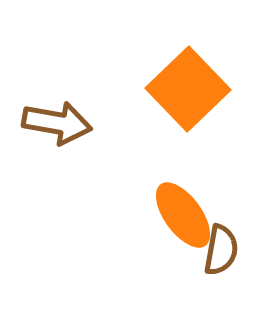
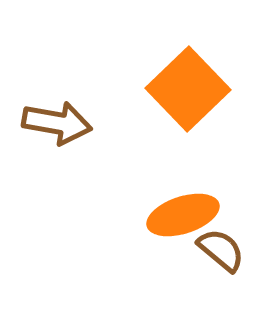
orange ellipse: rotated 72 degrees counterclockwise
brown semicircle: rotated 60 degrees counterclockwise
